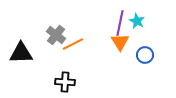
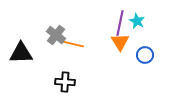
orange line: rotated 40 degrees clockwise
